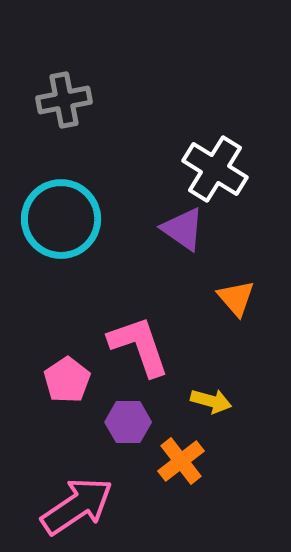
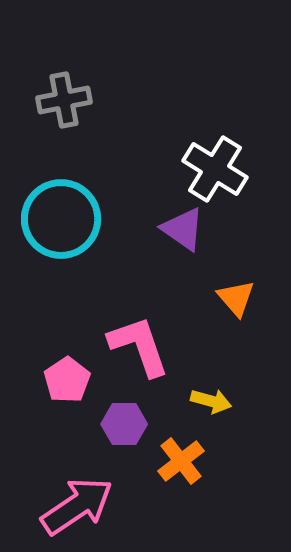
purple hexagon: moved 4 px left, 2 px down
